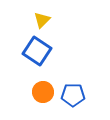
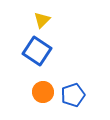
blue pentagon: rotated 20 degrees counterclockwise
